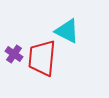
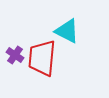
purple cross: moved 1 px right, 1 px down
